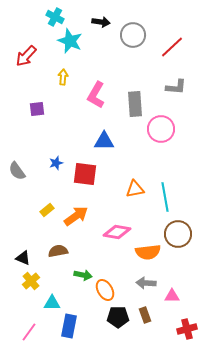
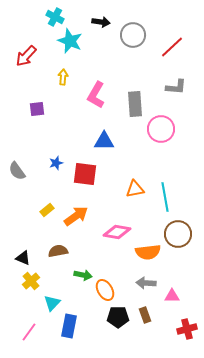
cyan triangle: rotated 48 degrees counterclockwise
